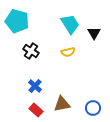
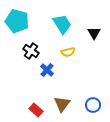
cyan trapezoid: moved 8 px left
blue cross: moved 12 px right, 16 px up
brown triangle: rotated 42 degrees counterclockwise
blue circle: moved 3 px up
